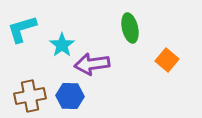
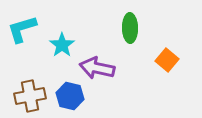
green ellipse: rotated 12 degrees clockwise
purple arrow: moved 5 px right, 4 px down; rotated 20 degrees clockwise
blue hexagon: rotated 12 degrees clockwise
